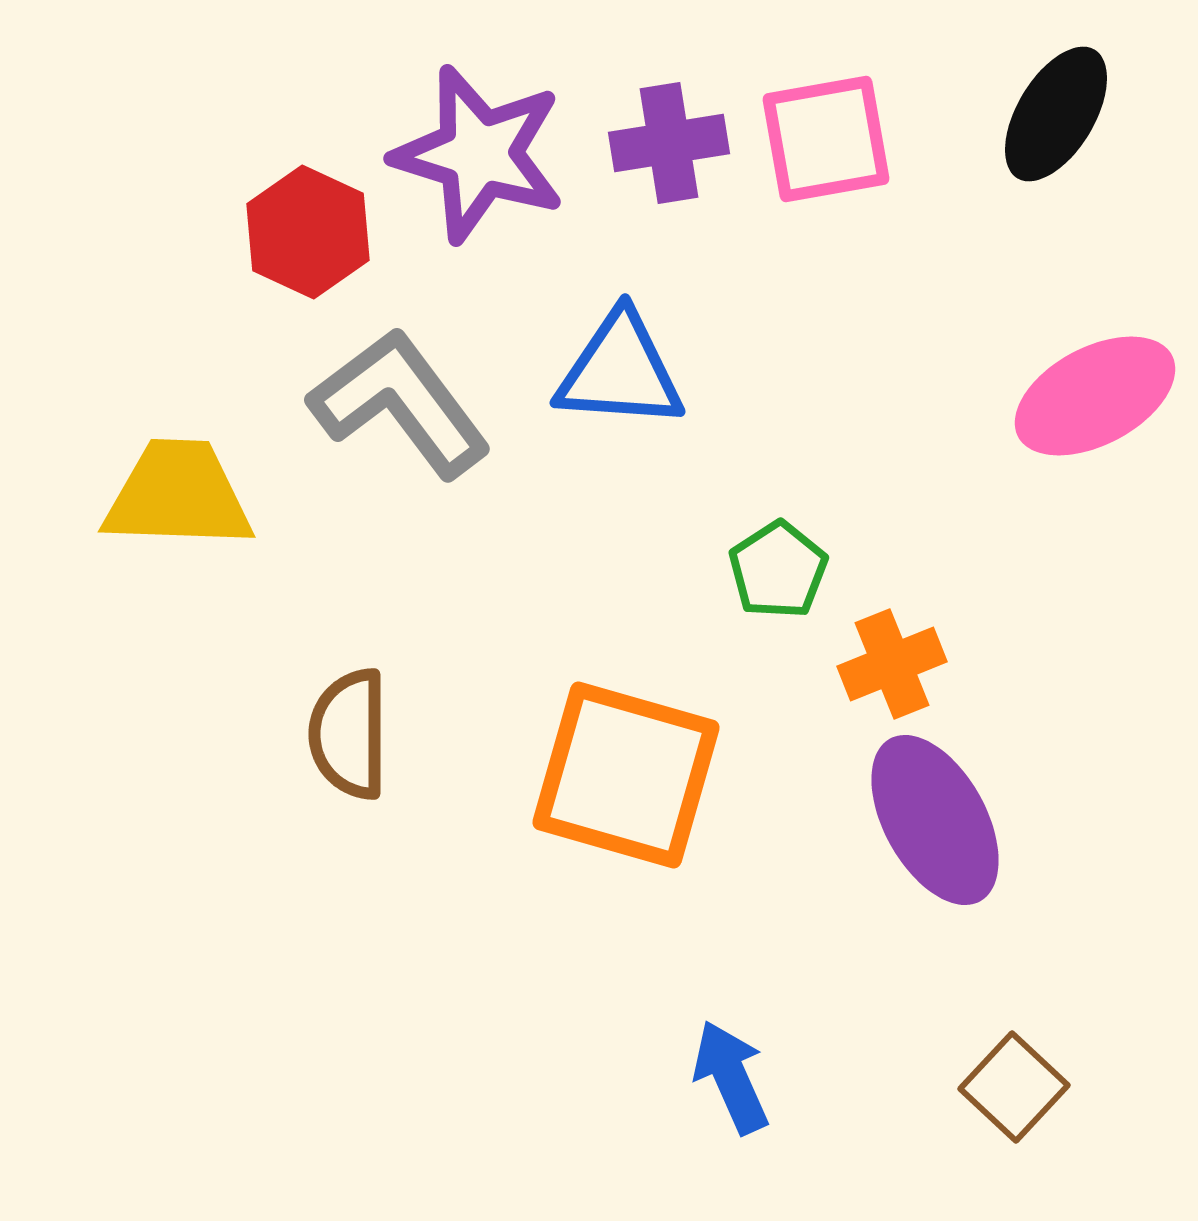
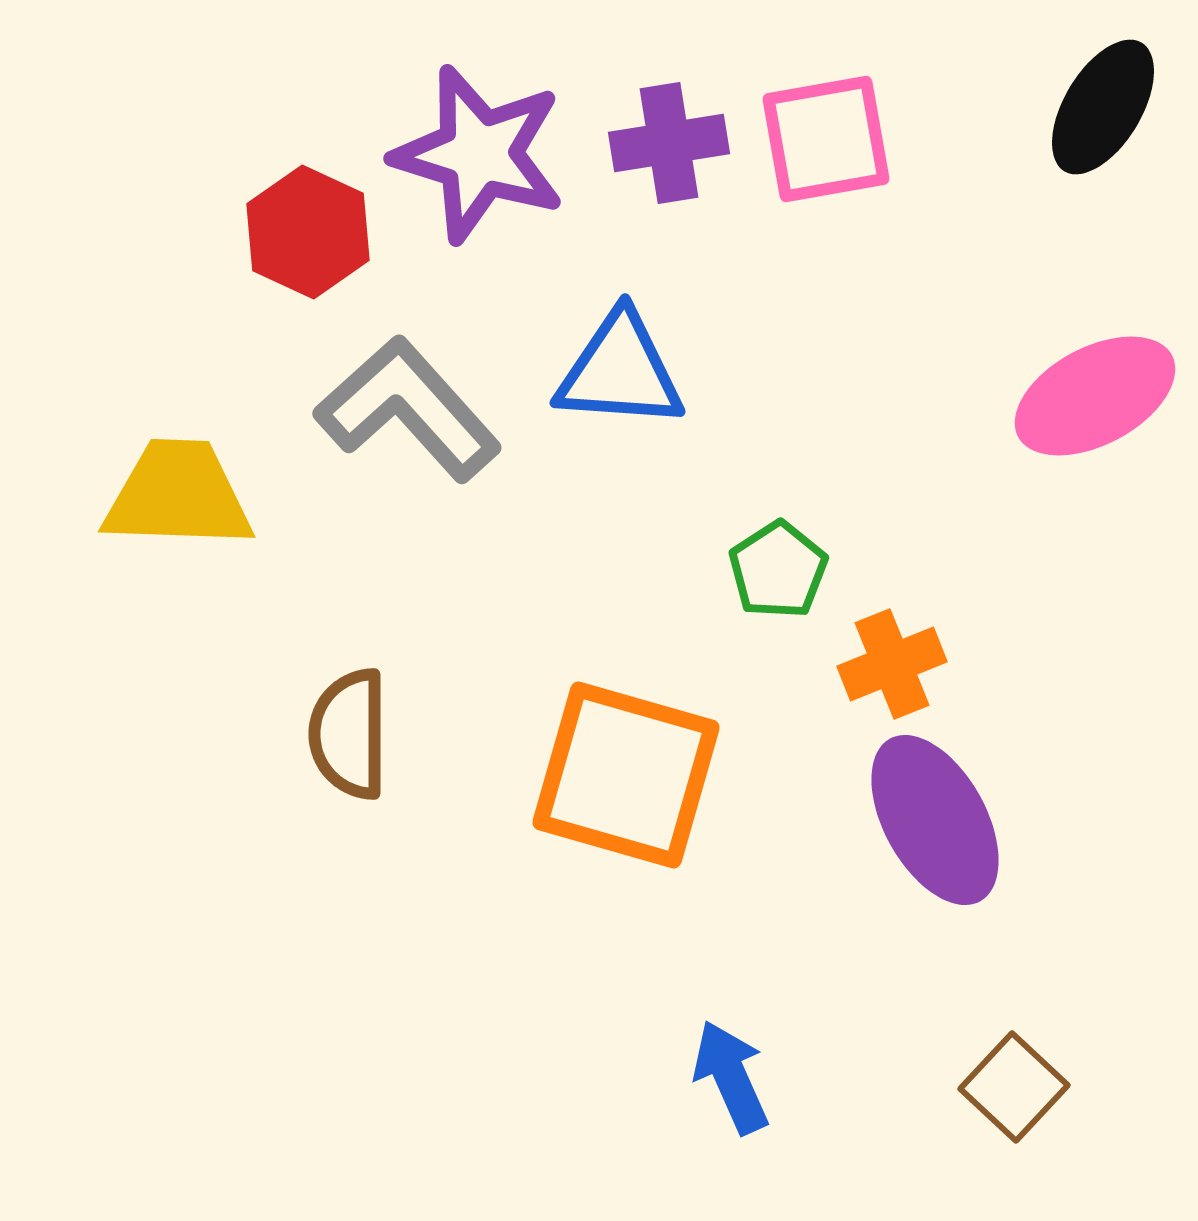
black ellipse: moved 47 px right, 7 px up
gray L-shape: moved 8 px right, 6 px down; rotated 5 degrees counterclockwise
